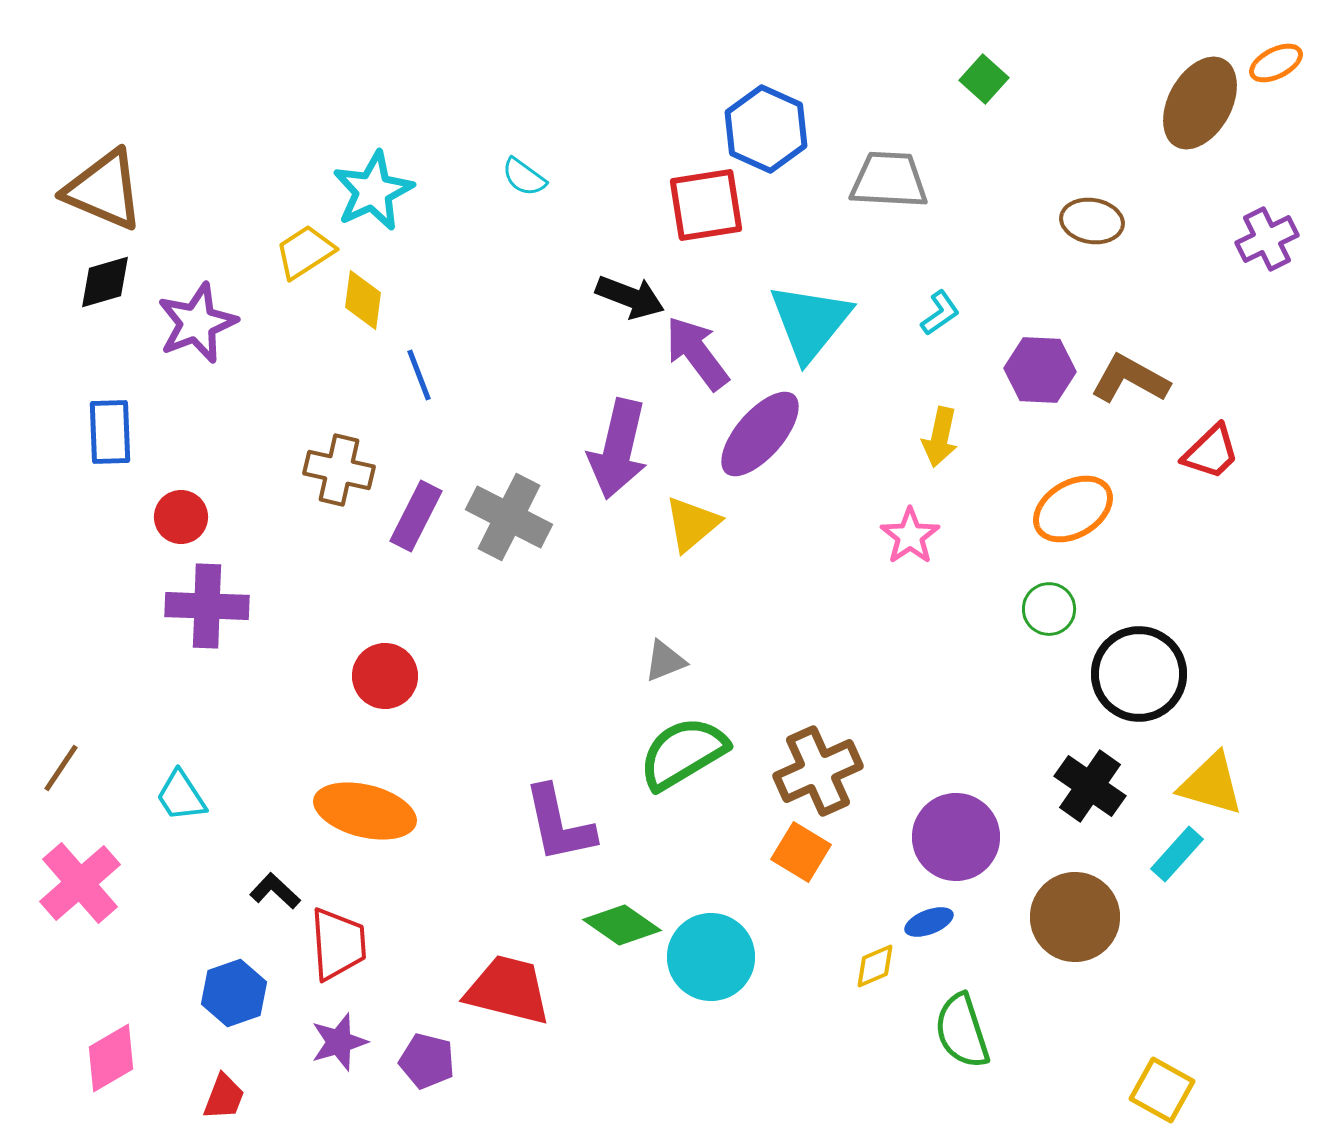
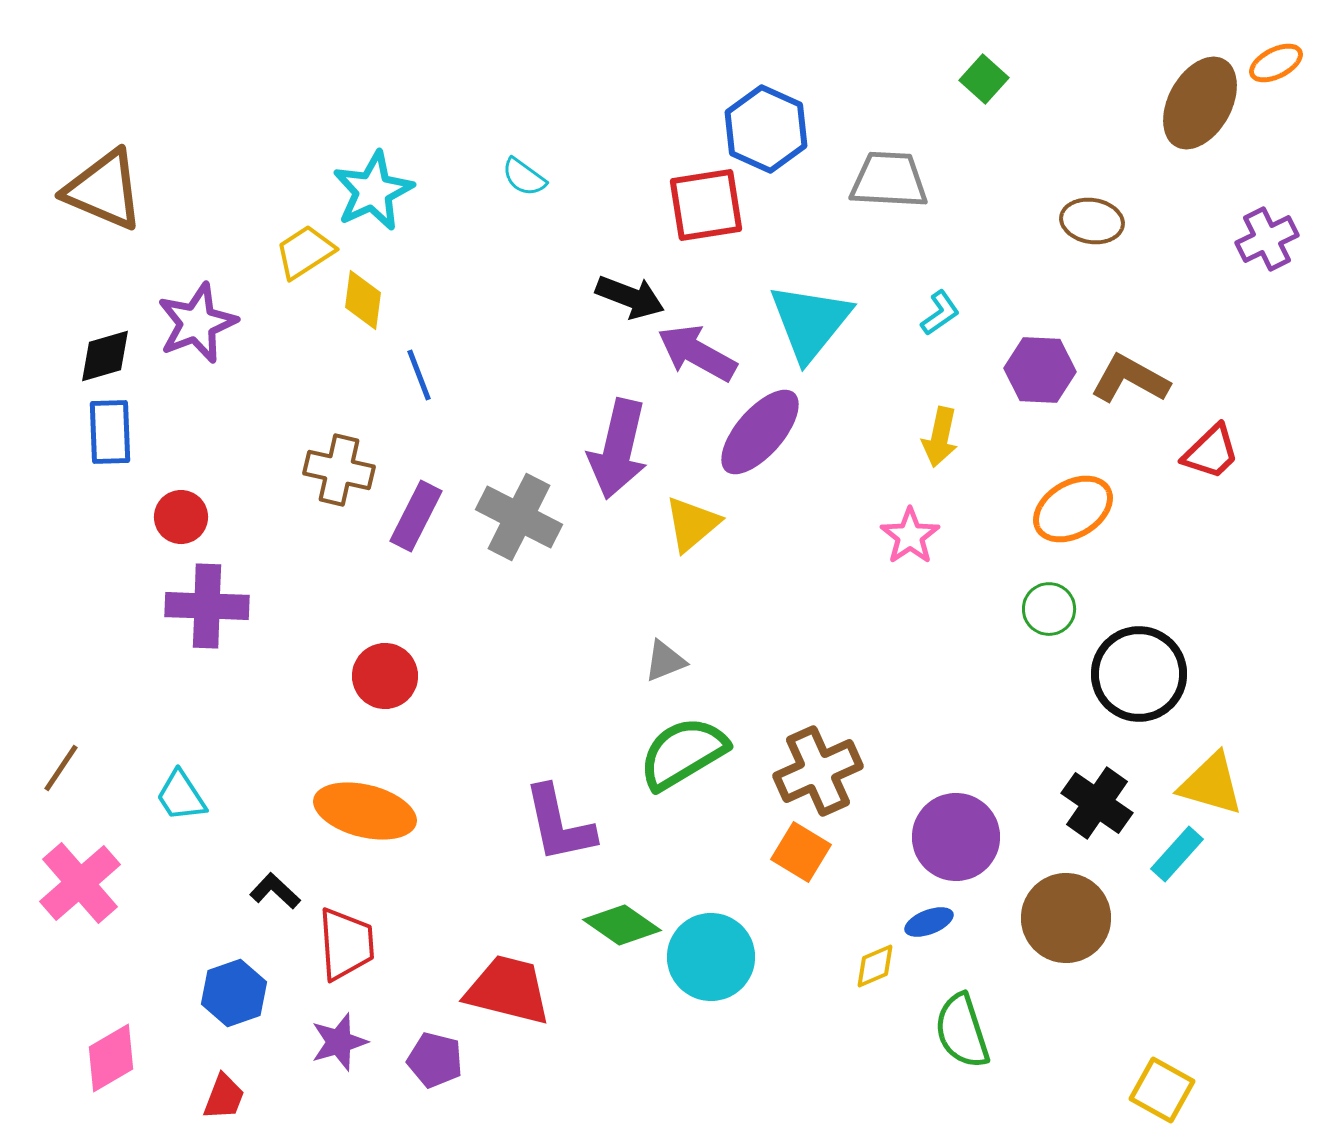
black diamond at (105, 282): moved 74 px down
purple arrow at (697, 353): rotated 24 degrees counterclockwise
purple ellipse at (760, 434): moved 2 px up
gray cross at (509, 517): moved 10 px right
black cross at (1090, 786): moved 7 px right, 17 px down
brown circle at (1075, 917): moved 9 px left, 1 px down
red trapezoid at (338, 944): moved 8 px right
purple pentagon at (427, 1061): moved 8 px right, 1 px up
